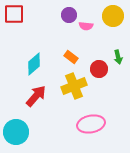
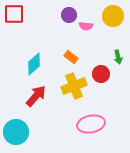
red circle: moved 2 px right, 5 px down
